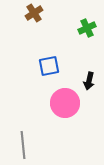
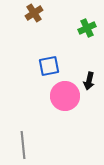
pink circle: moved 7 px up
